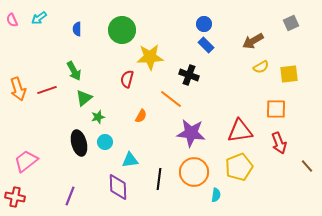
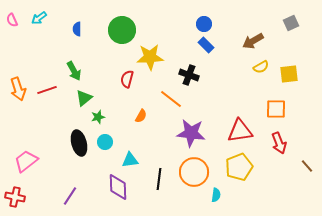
purple line: rotated 12 degrees clockwise
